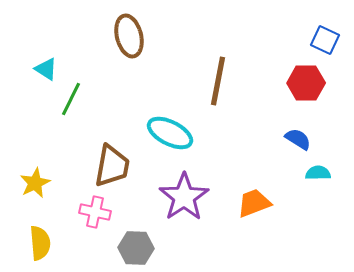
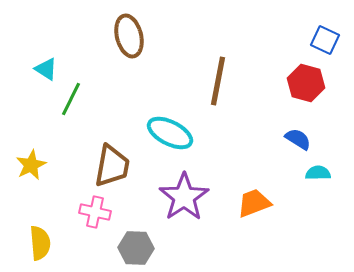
red hexagon: rotated 15 degrees clockwise
yellow star: moved 4 px left, 18 px up
